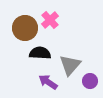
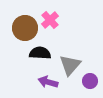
purple arrow: rotated 18 degrees counterclockwise
